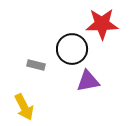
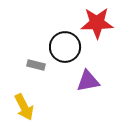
red star: moved 5 px left, 1 px up
black circle: moved 7 px left, 2 px up
